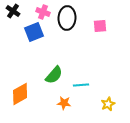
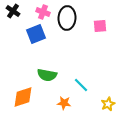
blue square: moved 2 px right, 2 px down
green semicircle: moved 7 px left; rotated 60 degrees clockwise
cyan line: rotated 49 degrees clockwise
orange diamond: moved 3 px right, 3 px down; rotated 10 degrees clockwise
